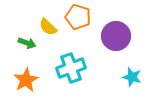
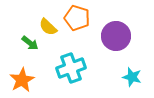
orange pentagon: moved 1 px left, 1 px down
green arrow: moved 3 px right; rotated 18 degrees clockwise
orange star: moved 4 px left
